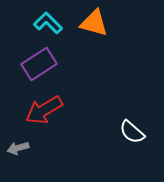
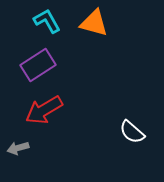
cyan L-shape: moved 1 px left, 2 px up; rotated 16 degrees clockwise
purple rectangle: moved 1 px left, 1 px down
